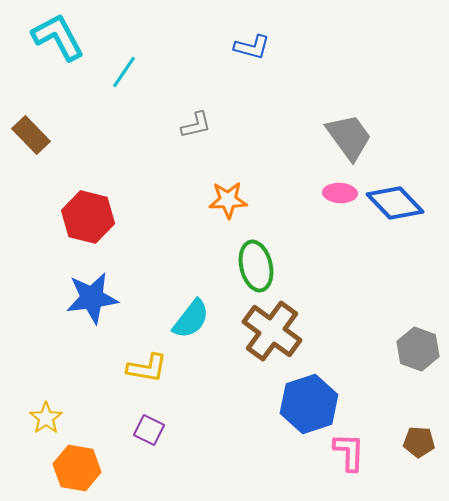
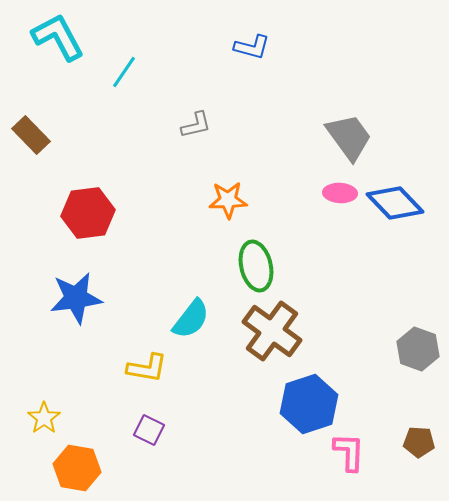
red hexagon: moved 4 px up; rotated 21 degrees counterclockwise
blue star: moved 16 px left
yellow star: moved 2 px left
